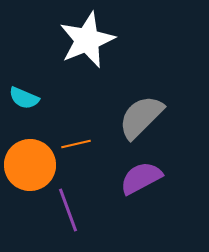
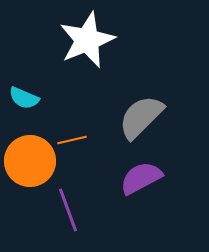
orange line: moved 4 px left, 4 px up
orange circle: moved 4 px up
